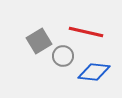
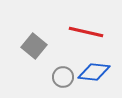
gray square: moved 5 px left, 5 px down; rotated 20 degrees counterclockwise
gray circle: moved 21 px down
